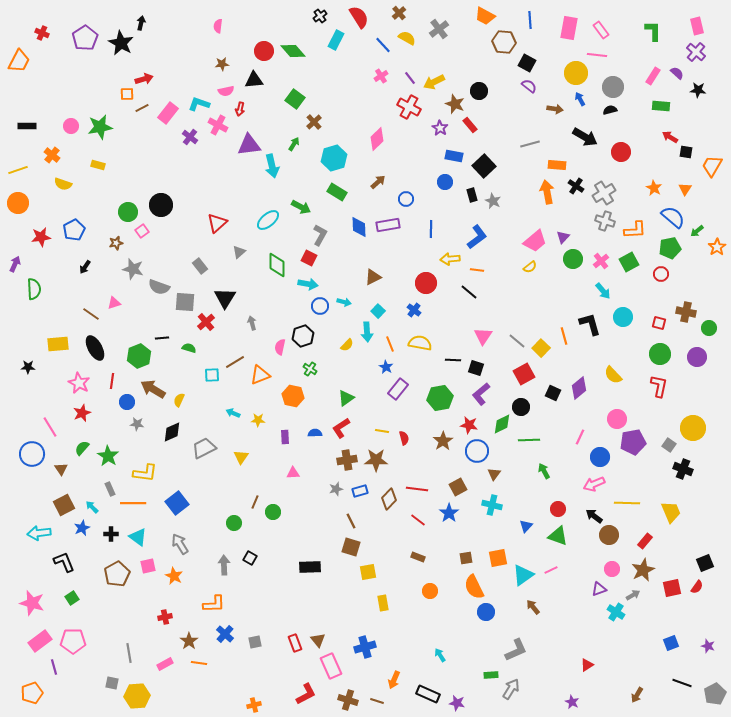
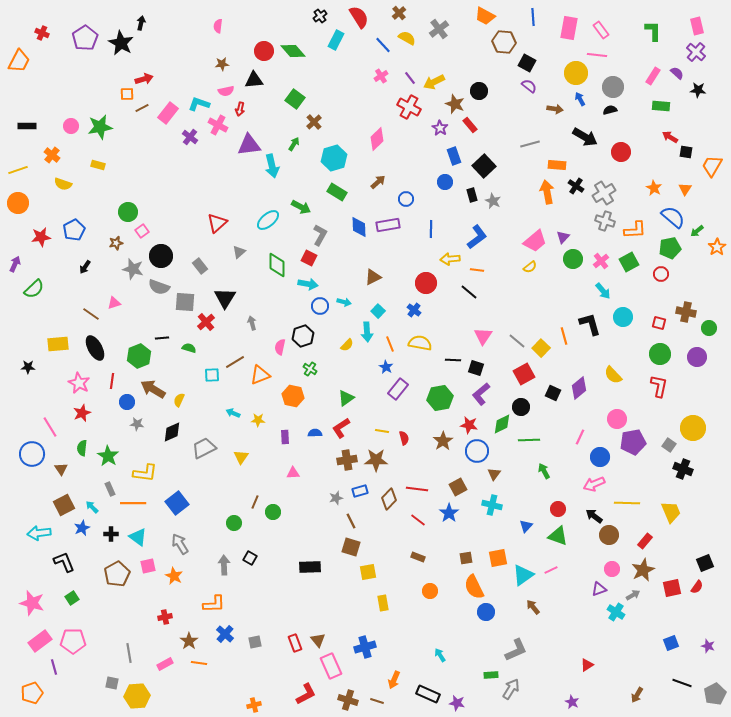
blue line at (530, 20): moved 3 px right, 3 px up
blue rectangle at (454, 156): rotated 60 degrees clockwise
black circle at (161, 205): moved 51 px down
green semicircle at (34, 289): rotated 50 degrees clockwise
green semicircle at (82, 448): rotated 35 degrees counterclockwise
gray star at (336, 489): moved 9 px down
